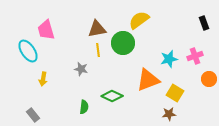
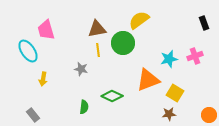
orange circle: moved 36 px down
